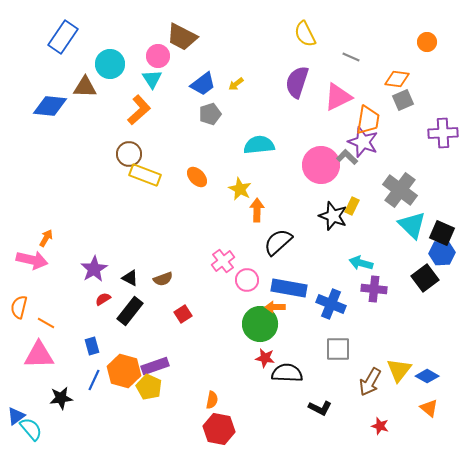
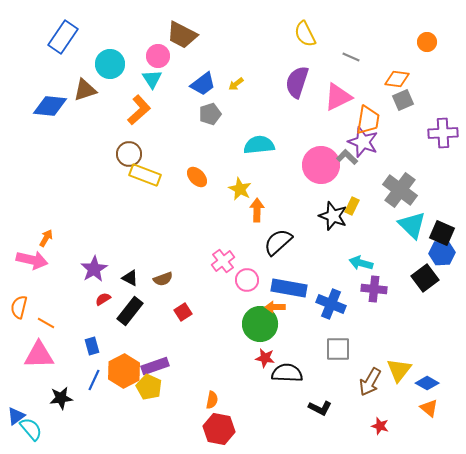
brown trapezoid at (182, 37): moved 2 px up
brown triangle at (85, 87): moved 3 px down; rotated 20 degrees counterclockwise
red square at (183, 314): moved 2 px up
orange hexagon at (124, 371): rotated 16 degrees clockwise
blue diamond at (427, 376): moved 7 px down
